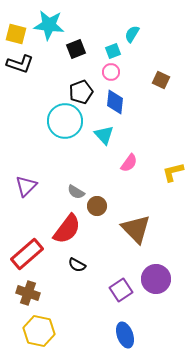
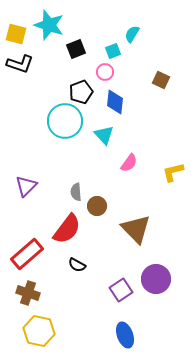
cyan star: rotated 12 degrees clockwise
pink circle: moved 6 px left
gray semicircle: rotated 54 degrees clockwise
